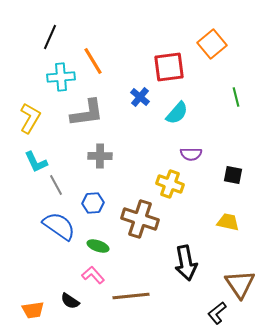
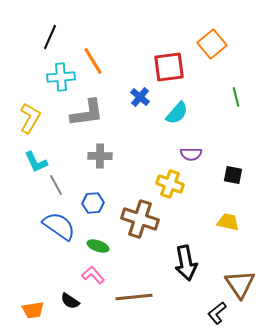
brown line: moved 3 px right, 1 px down
